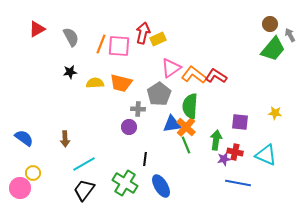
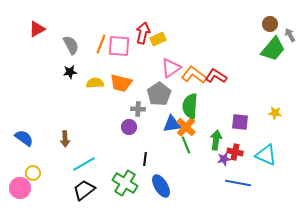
gray semicircle: moved 8 px down
black trapezoid: rotated 15 degrees clockwise
